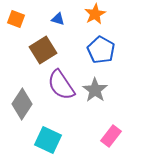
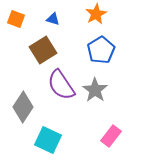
orange star: moved 1 px right
blue triangle: moved 5 px left
blue pentagon: rotated 12 degrees clockwise
gray diamond: moved 1 px right, 3 px down
